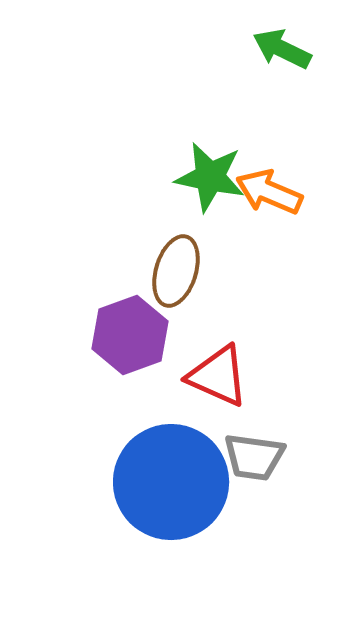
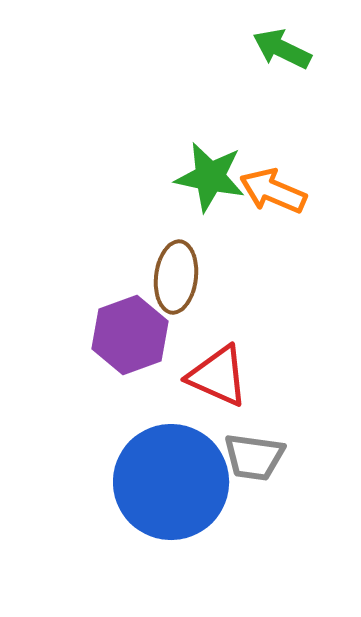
orange arrow: moved 4 px right, 1 px up
brown ellipse: moved 6 px down; rotated 10 degrees counterclockwise
